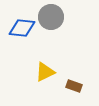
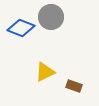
blue diamond: moved 1 px left; rotated 16 degrees clockwise
